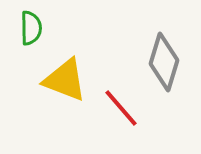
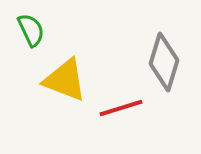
green semicircle: moved 2 px down; rotated 24 degrees counterclockwise
red line: rotated 66 degrees counterclockwise
